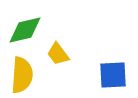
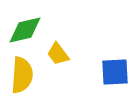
blue square: moved 2 px right, 3 px up
